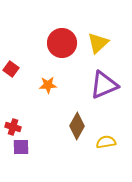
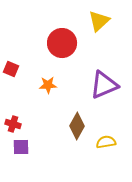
yellow triangle: moved 1 px right, 22 px up
red square: rotated 14 degrees counterclockwise
red cross: moved 3 px up
